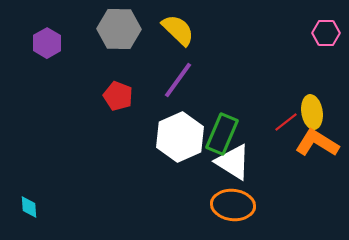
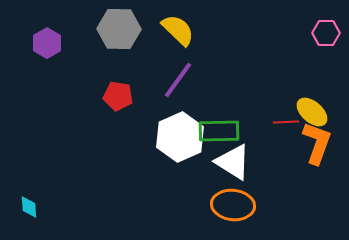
red pentagon: rotated 12 degrees counterclockwise
yellow ellipse: rotated 40 degrees counterclockwise
red line: rotated 35 degrees clockwise
green rectangle: moved 3 px left, 3 px up; rotated 66 degrees clockwise
orange L-shape: rotated 78 degrees clockwise
